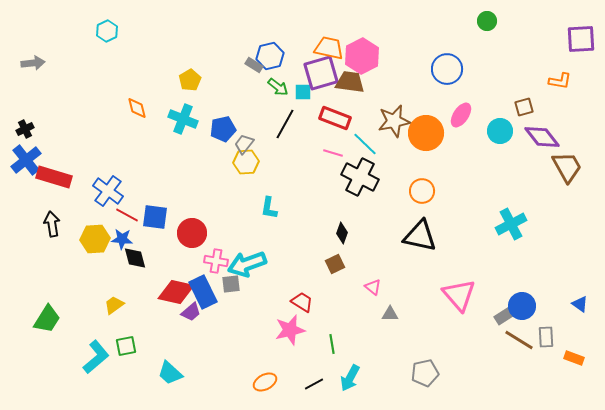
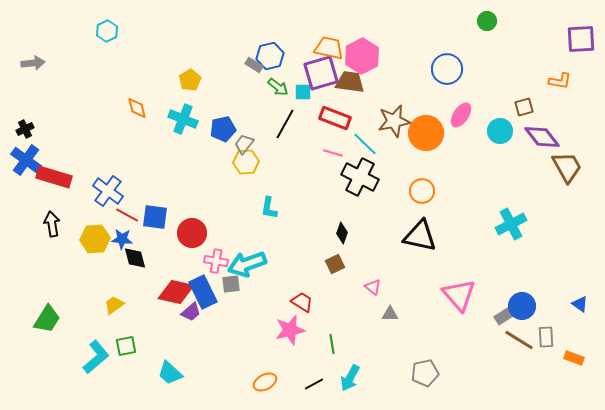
blue cross at (26, 160): rotated 16 degrees counterclockwise
